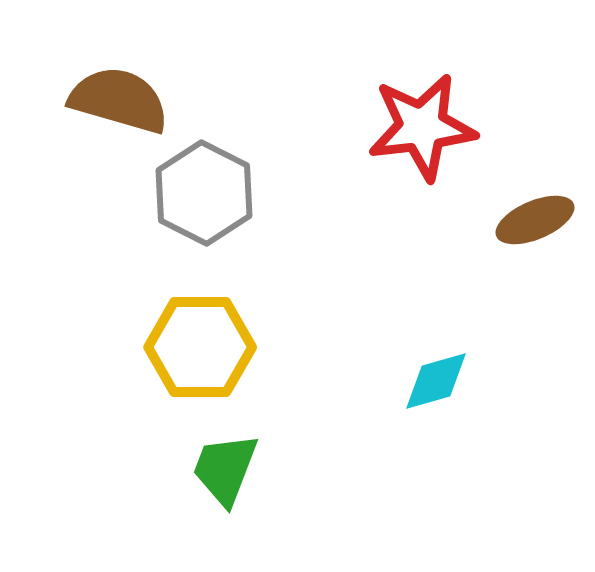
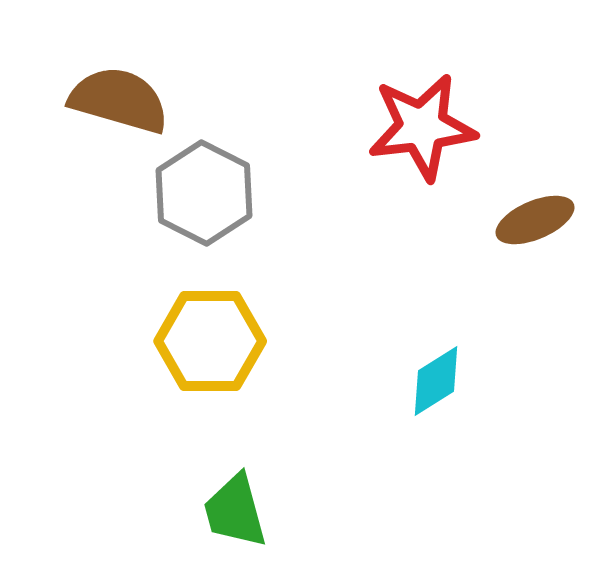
yellow hexagon: moved 10 px right, 6 px up
cyan diamond: rotated 16 degrees counterclockwise
green trapezoid: moved 10 px right, 42 px down; rotated 36 degrees counterclockwise
